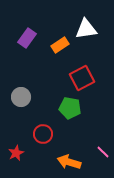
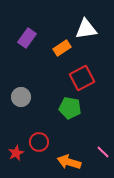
orange rectangle: moved 2 px right, 3 px down
red circle: moved 4 px left, 8 px down
